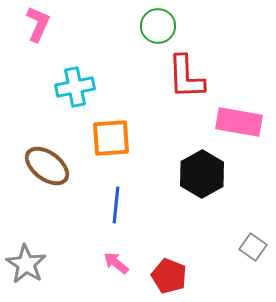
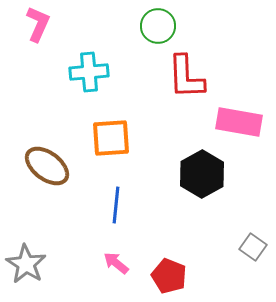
cyan cross: moved 14 px right, 15 px up; rotated 6 degrees clockwise
